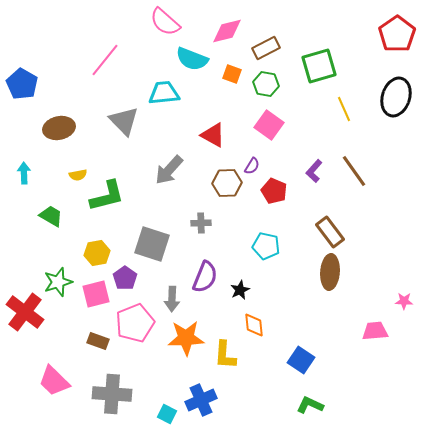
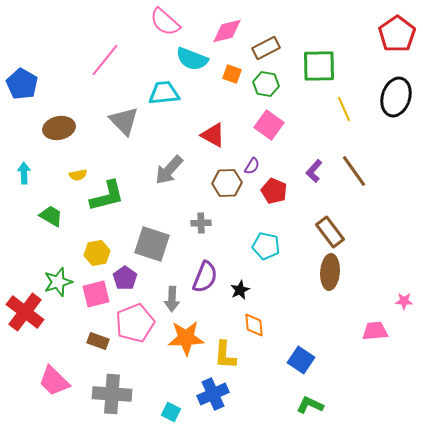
green square at (319, 66): rotated 15 degrees clockwise
blue cross at (201, 400): moved 12 px right, 6 px up
cyan square at (167, 414): moved 4 px right, 2 px up
